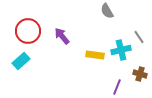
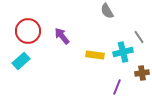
cyan cross: moved 2 px right, 2 px down
brown cross: moved 2 px right, 1 px up; rotated 24 degrees counterclockwise
